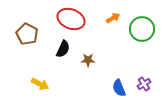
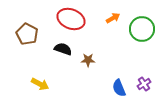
black semicircle: rotated 96 degrees counterclockwise
